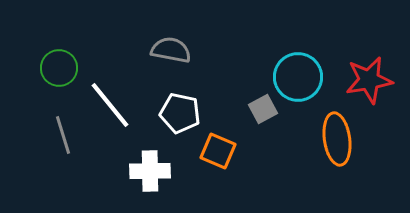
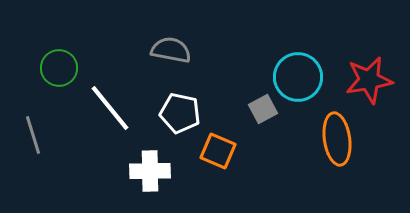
white line: moved 3 px down
gray line: moved 30 px left
